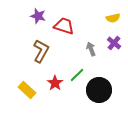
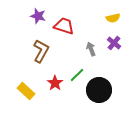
yellow rectangle: moved 1 px left, 1 px down
